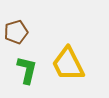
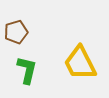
yellow trapezoid: moved 12 px right, 1 px up
